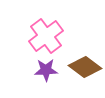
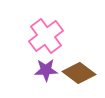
brown diamond: moved 6 px left, 6 px down
